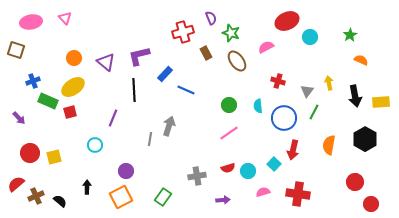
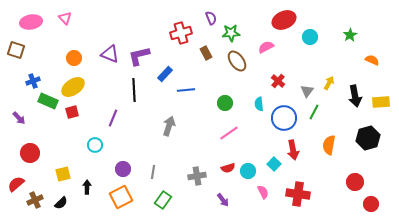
red ellipse at (287, 21): moved 3 px left, 1 px up
red cross at (183, 32): moved 2 px left, 1 px down
green star at (231, 33): rotated 24 degrees counterclockwise
orange semicircle at (361, 60): moved 11 px right
purple triangle at (106, 62): moved 4 px right, 8 px up; rotated 18 degrees counterclockwise
red cross at (278, 81): rotated 24 degrees clockwise
yellow arrow at (329, 83): rotated 40 degrees clockwise
blue line at (186, 90): rotated 30 degrees counterclockwise
green circle at (229, 105): moved 4 px left, 2 px up
cyan semicircle at (258, 106): moved 1 px right, 2 px up
red square at (70, 112): moved 2 px right
gray line at (150, 139): moved 3 px right, 33 px down
black hexagon at (365, 139): moved 3 px right, 1 px up; rotated 15 degrees clockwise
red arrow at (293, 150): rotated 24 degrees counterclockwise
yellow square at (54, 157): moved 9 px right, 17 px down
purple circle at (126, 171): moved 3 px left, 2 px up
pink semicircle at (263, 192): rotated 80 degrees clockwise
brown cross at (36, 196): moved 1 px left, 4 px down
green rectangle at (163, 197): moved 3 px down
purple arrow at (223, 200): rotated 56 degrees clockwise
black semicircle at (60, 201): moved 1 px right, 2 px down; rotated 96 degrees clockwise
